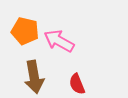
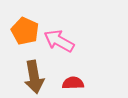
orange pentagon: rotated 12 degrees clockwise
red semicircle: moved 4 px left, 1 px up; rotated 110 degrees clockwise
